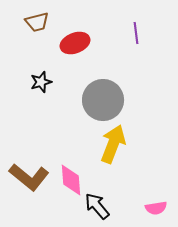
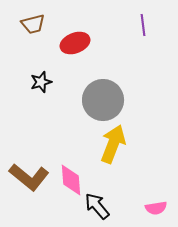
brown trapezoid: moved 4 px left, 2 px down
purple line: moved 7 px right, 8 px up
